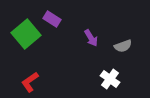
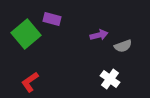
purple rectangle: rotated 18 degrees counterclockwise
purple arrow: moved 8 px right, 3 px up; rotated 72 degrees counterclockwise
